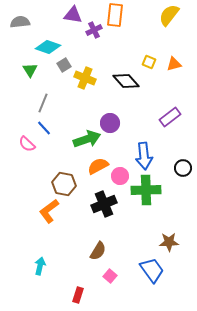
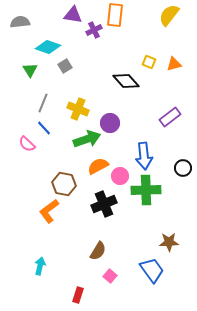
gray square: moved 1 px right, 1 px down
yellow cross: moved 7 px left, 31 px down
